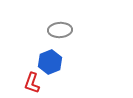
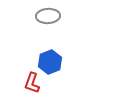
gray ellipse: moved 12 px left, 14 px up
